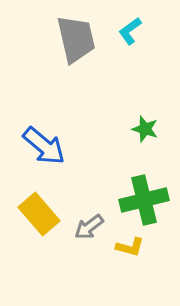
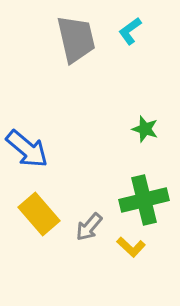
blue arrow: moved 17 px left, 3 px down
gray arrow: rotated 12 degrees counterclockwise
yellow L-shape: moved 1 px right; rotated 28 degrees clockwise
